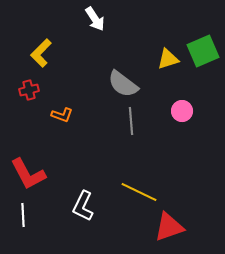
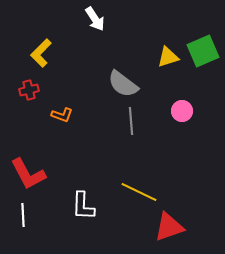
yellow triangle: moved 2 px up
white L-shape: rotated 24 degrees counterclockwise
